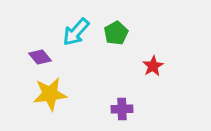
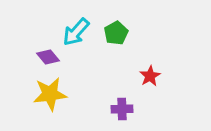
purple diamond: moved 8 px right
red star: moved 3 px left, 10 px down
